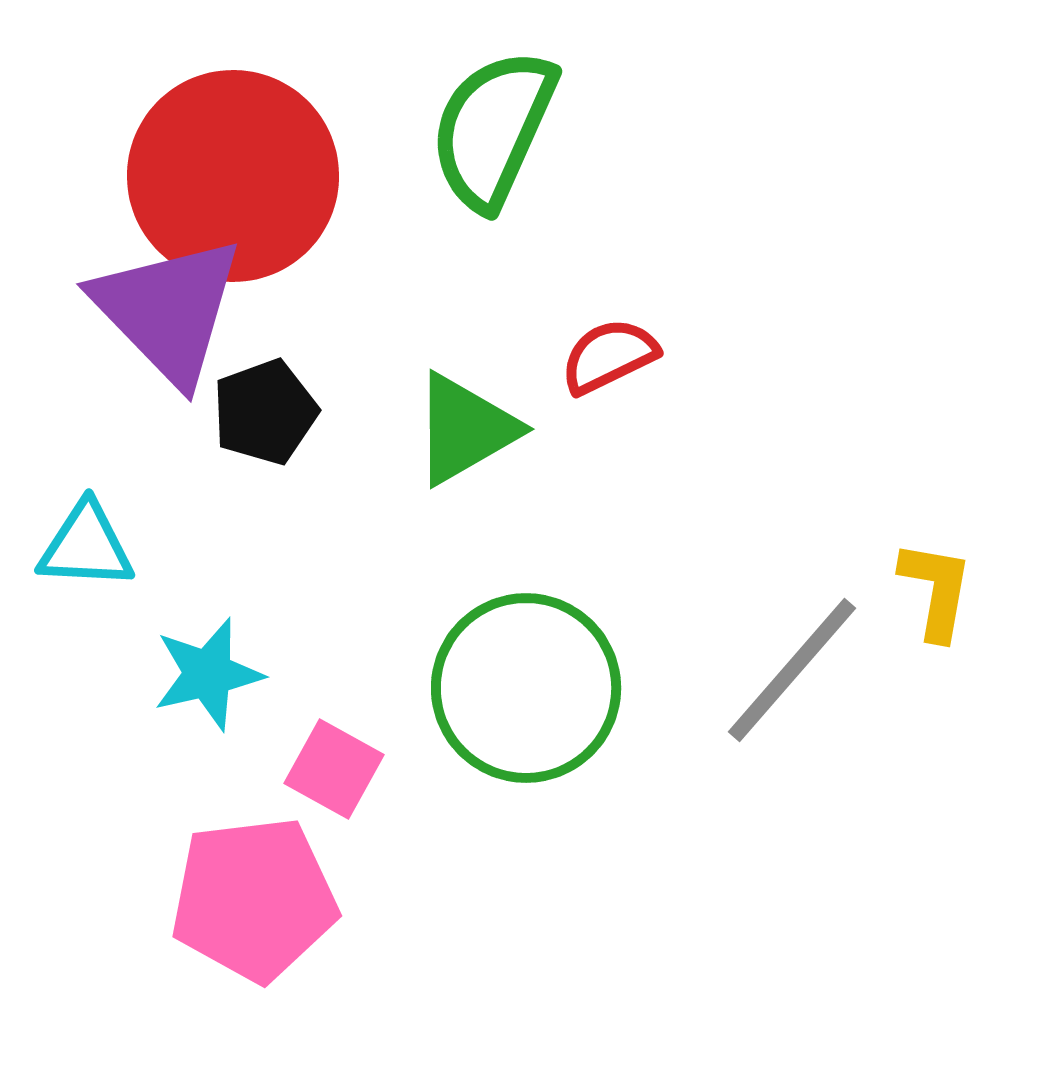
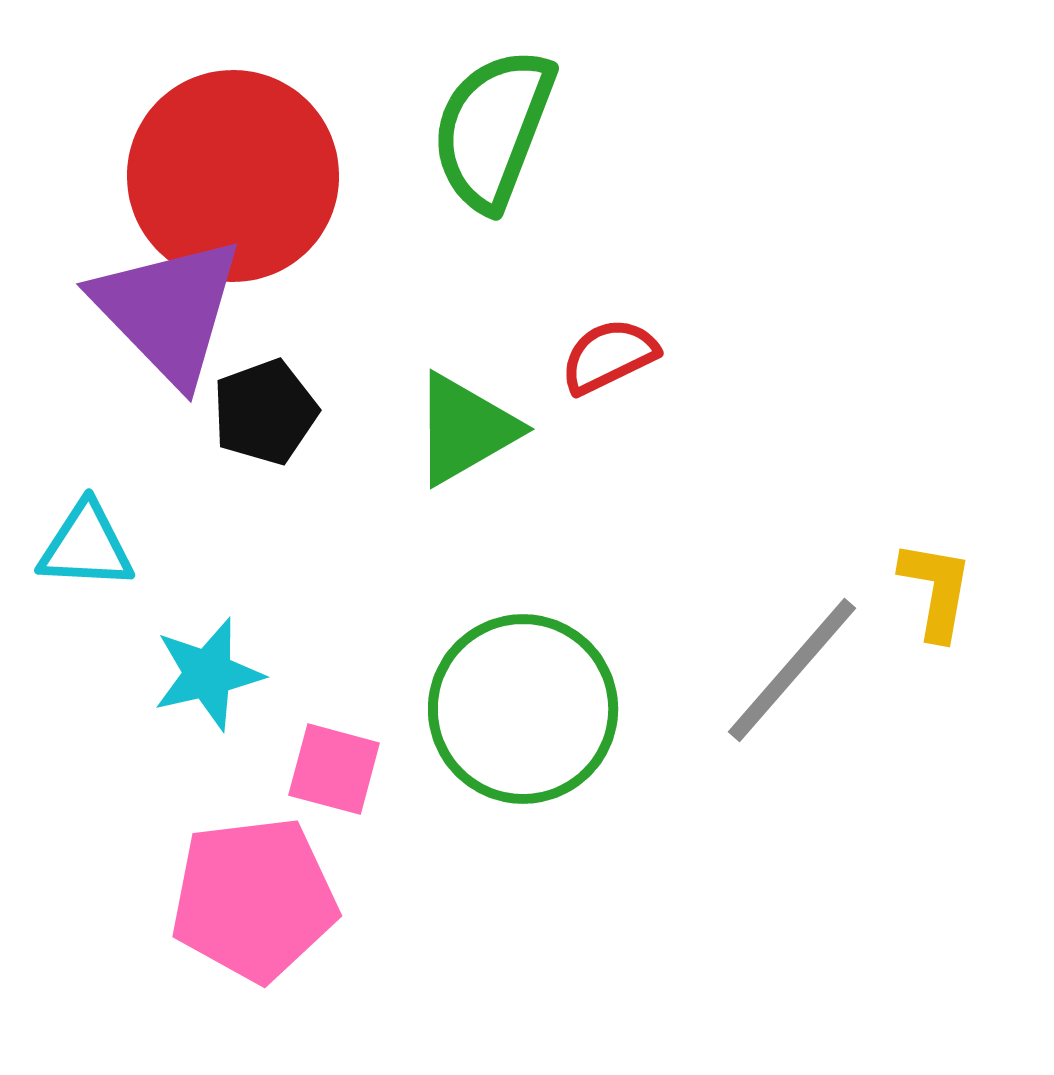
green semicircle: rotated 3 degrees counterclockwise
green circle: moved 3 px left, 21 px down
pink square: rotated 14 degrees counterclockwise
